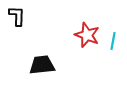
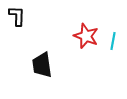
red star: moved 1 px left, 1 px down
black trapezoid: rotated 92 degrees counterclockwise
